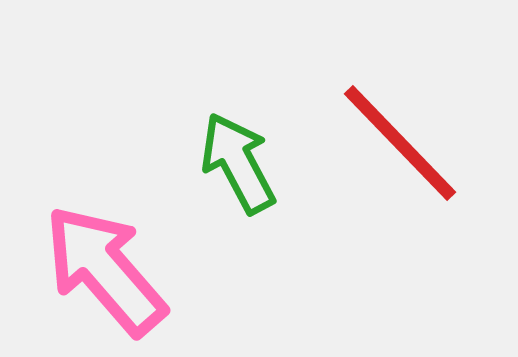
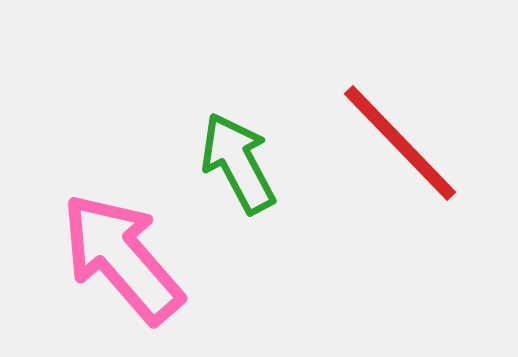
pink arrow: moved 17 px right, 12 px up
